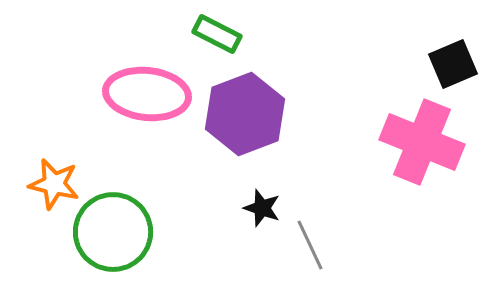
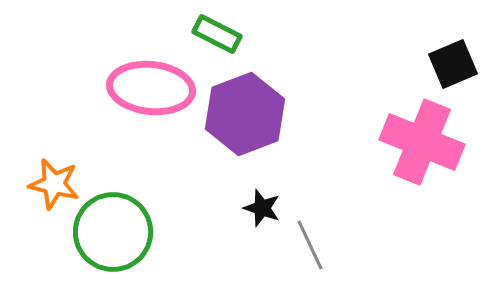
pink ellipse: moved 4 px right, 6 px up
